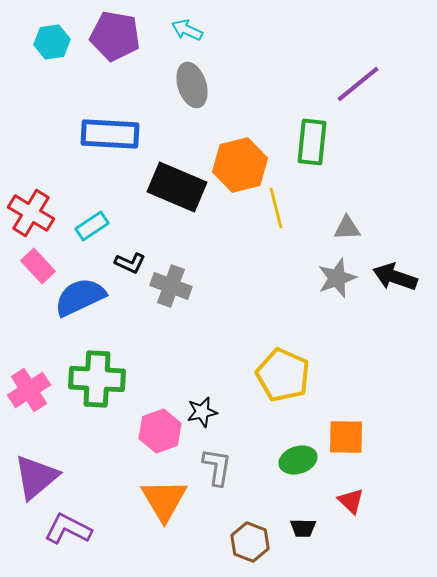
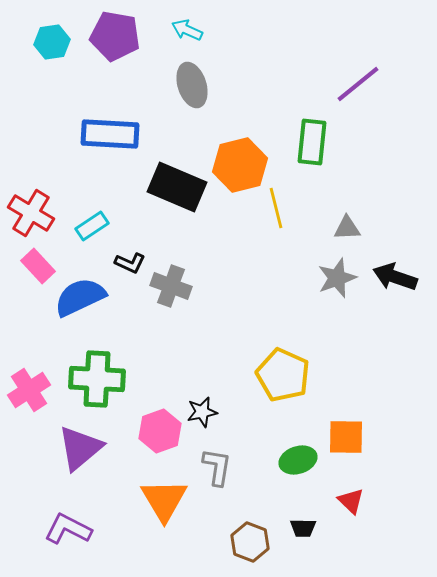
purple triangle: moved 44 px right, 29 px up
